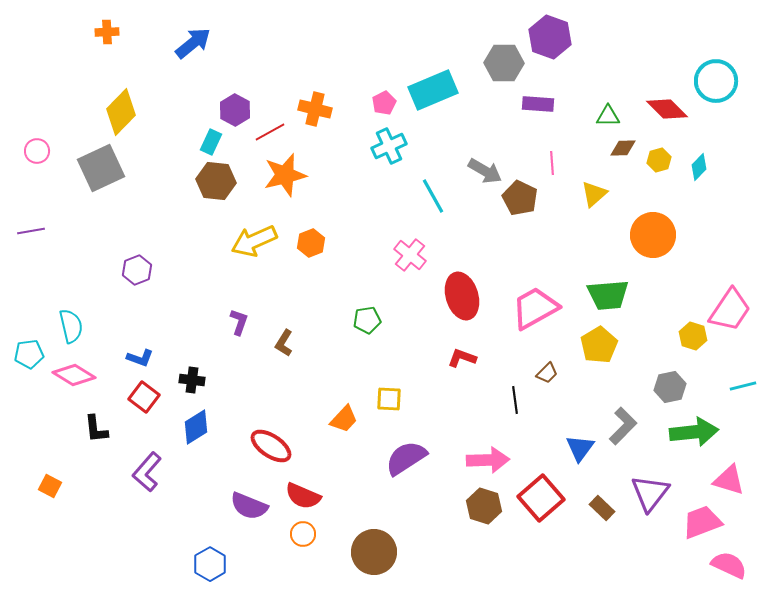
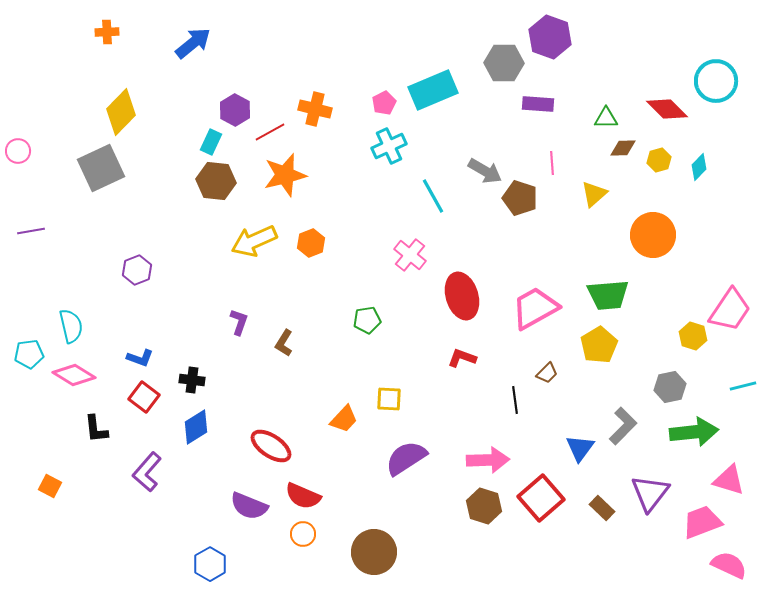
green triangle at (608, 116): moved 2 px left, 2 px down
pink circle at (37, 151): moved 19 px left
brown pentagon at (520, 198): rotated 8 degrees counterclockwise
